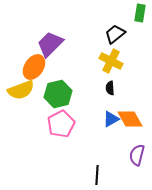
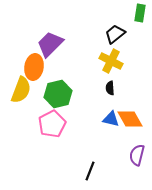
orange ellipse: rotated 25 degrees counterclockwise
yellow semicircle: rotated 48 degrees counterclockwise
blue triangle: rotated 42 degrees clockwise
pink pentagon: moved 9 px left
black line: moved 7 px left, 4 px up; rotated 18 degrees clockwise
